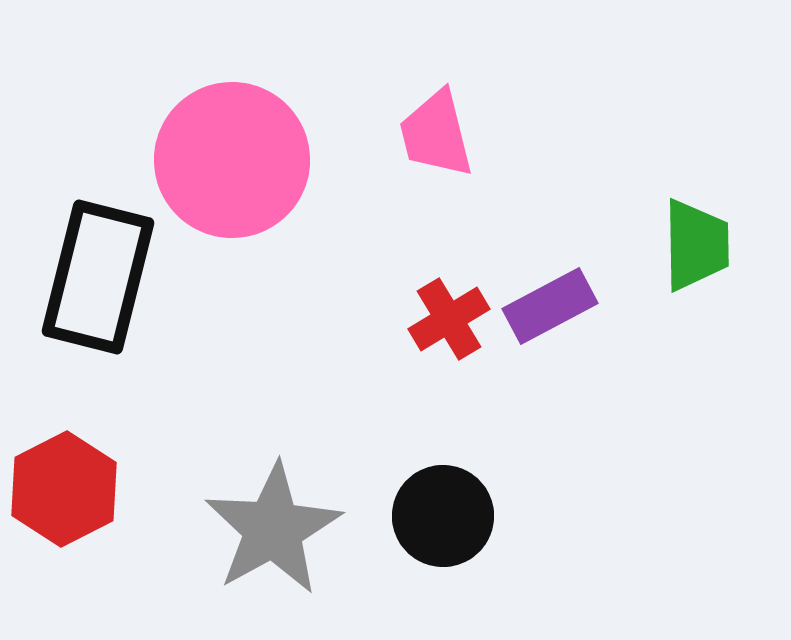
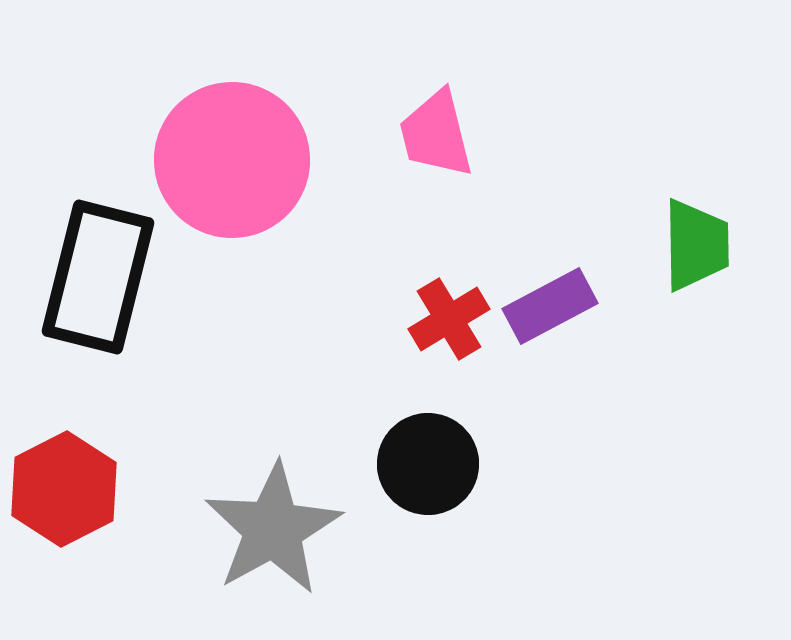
black circle: moved 15 px left, 52 px up
